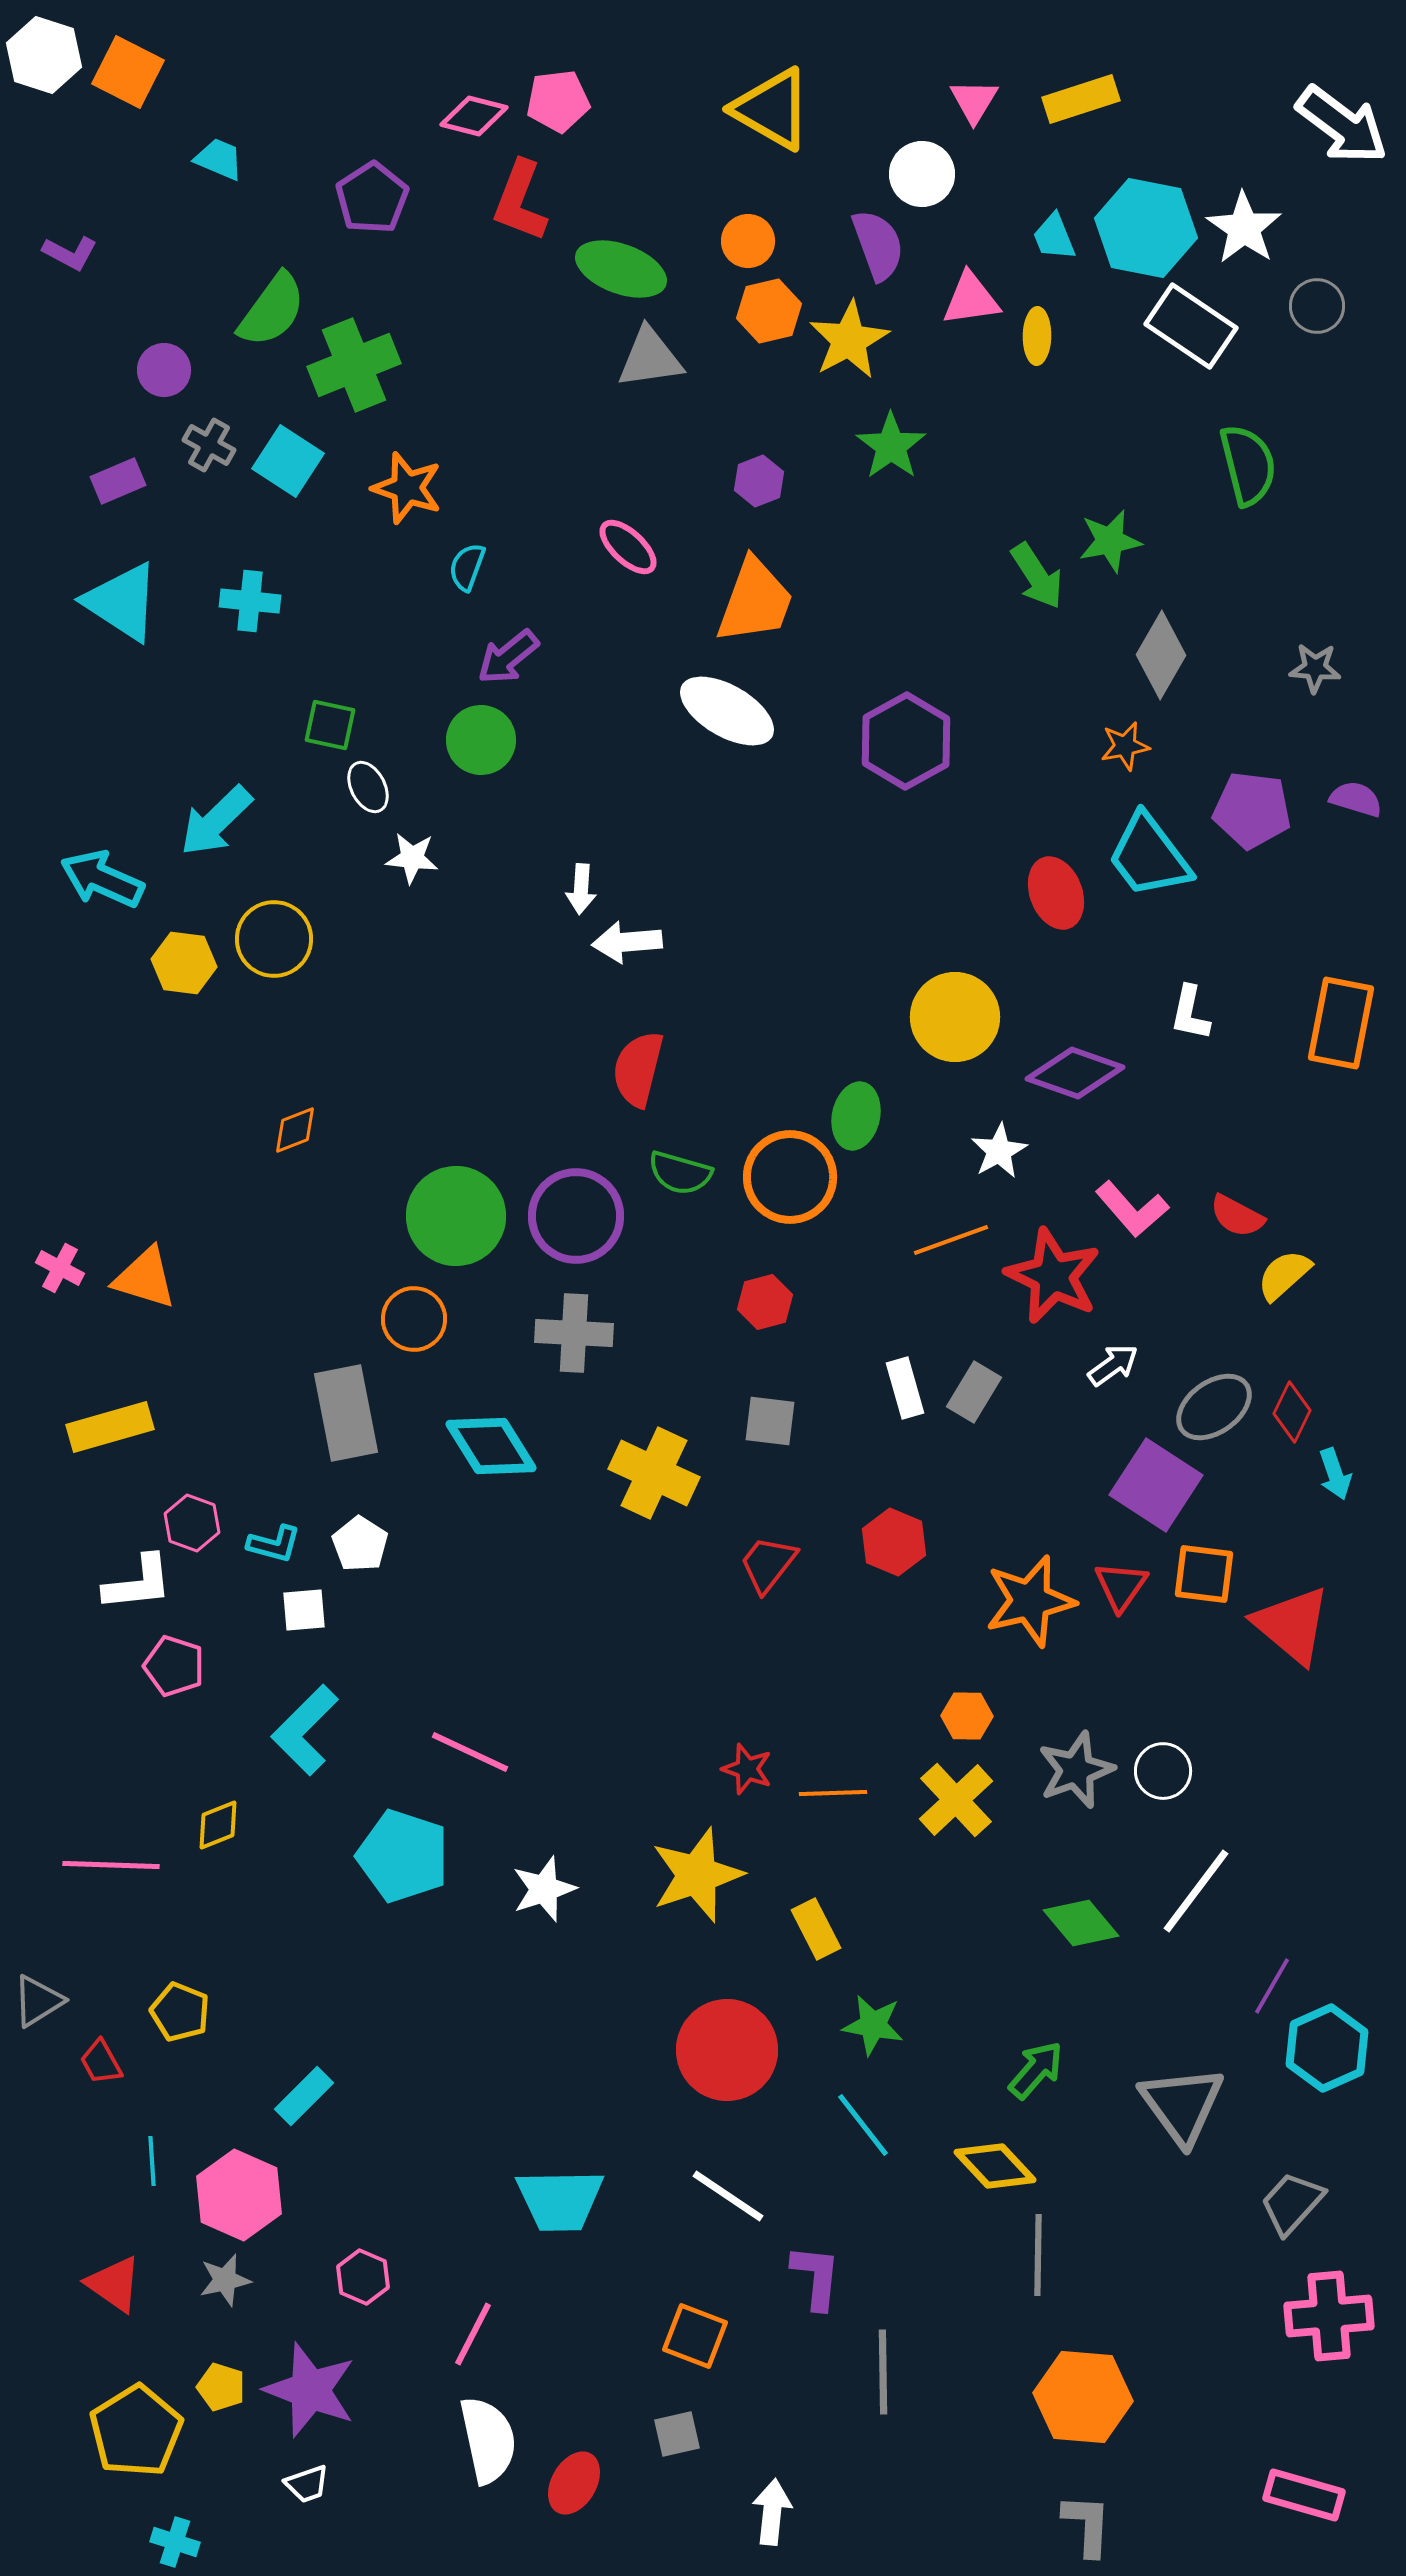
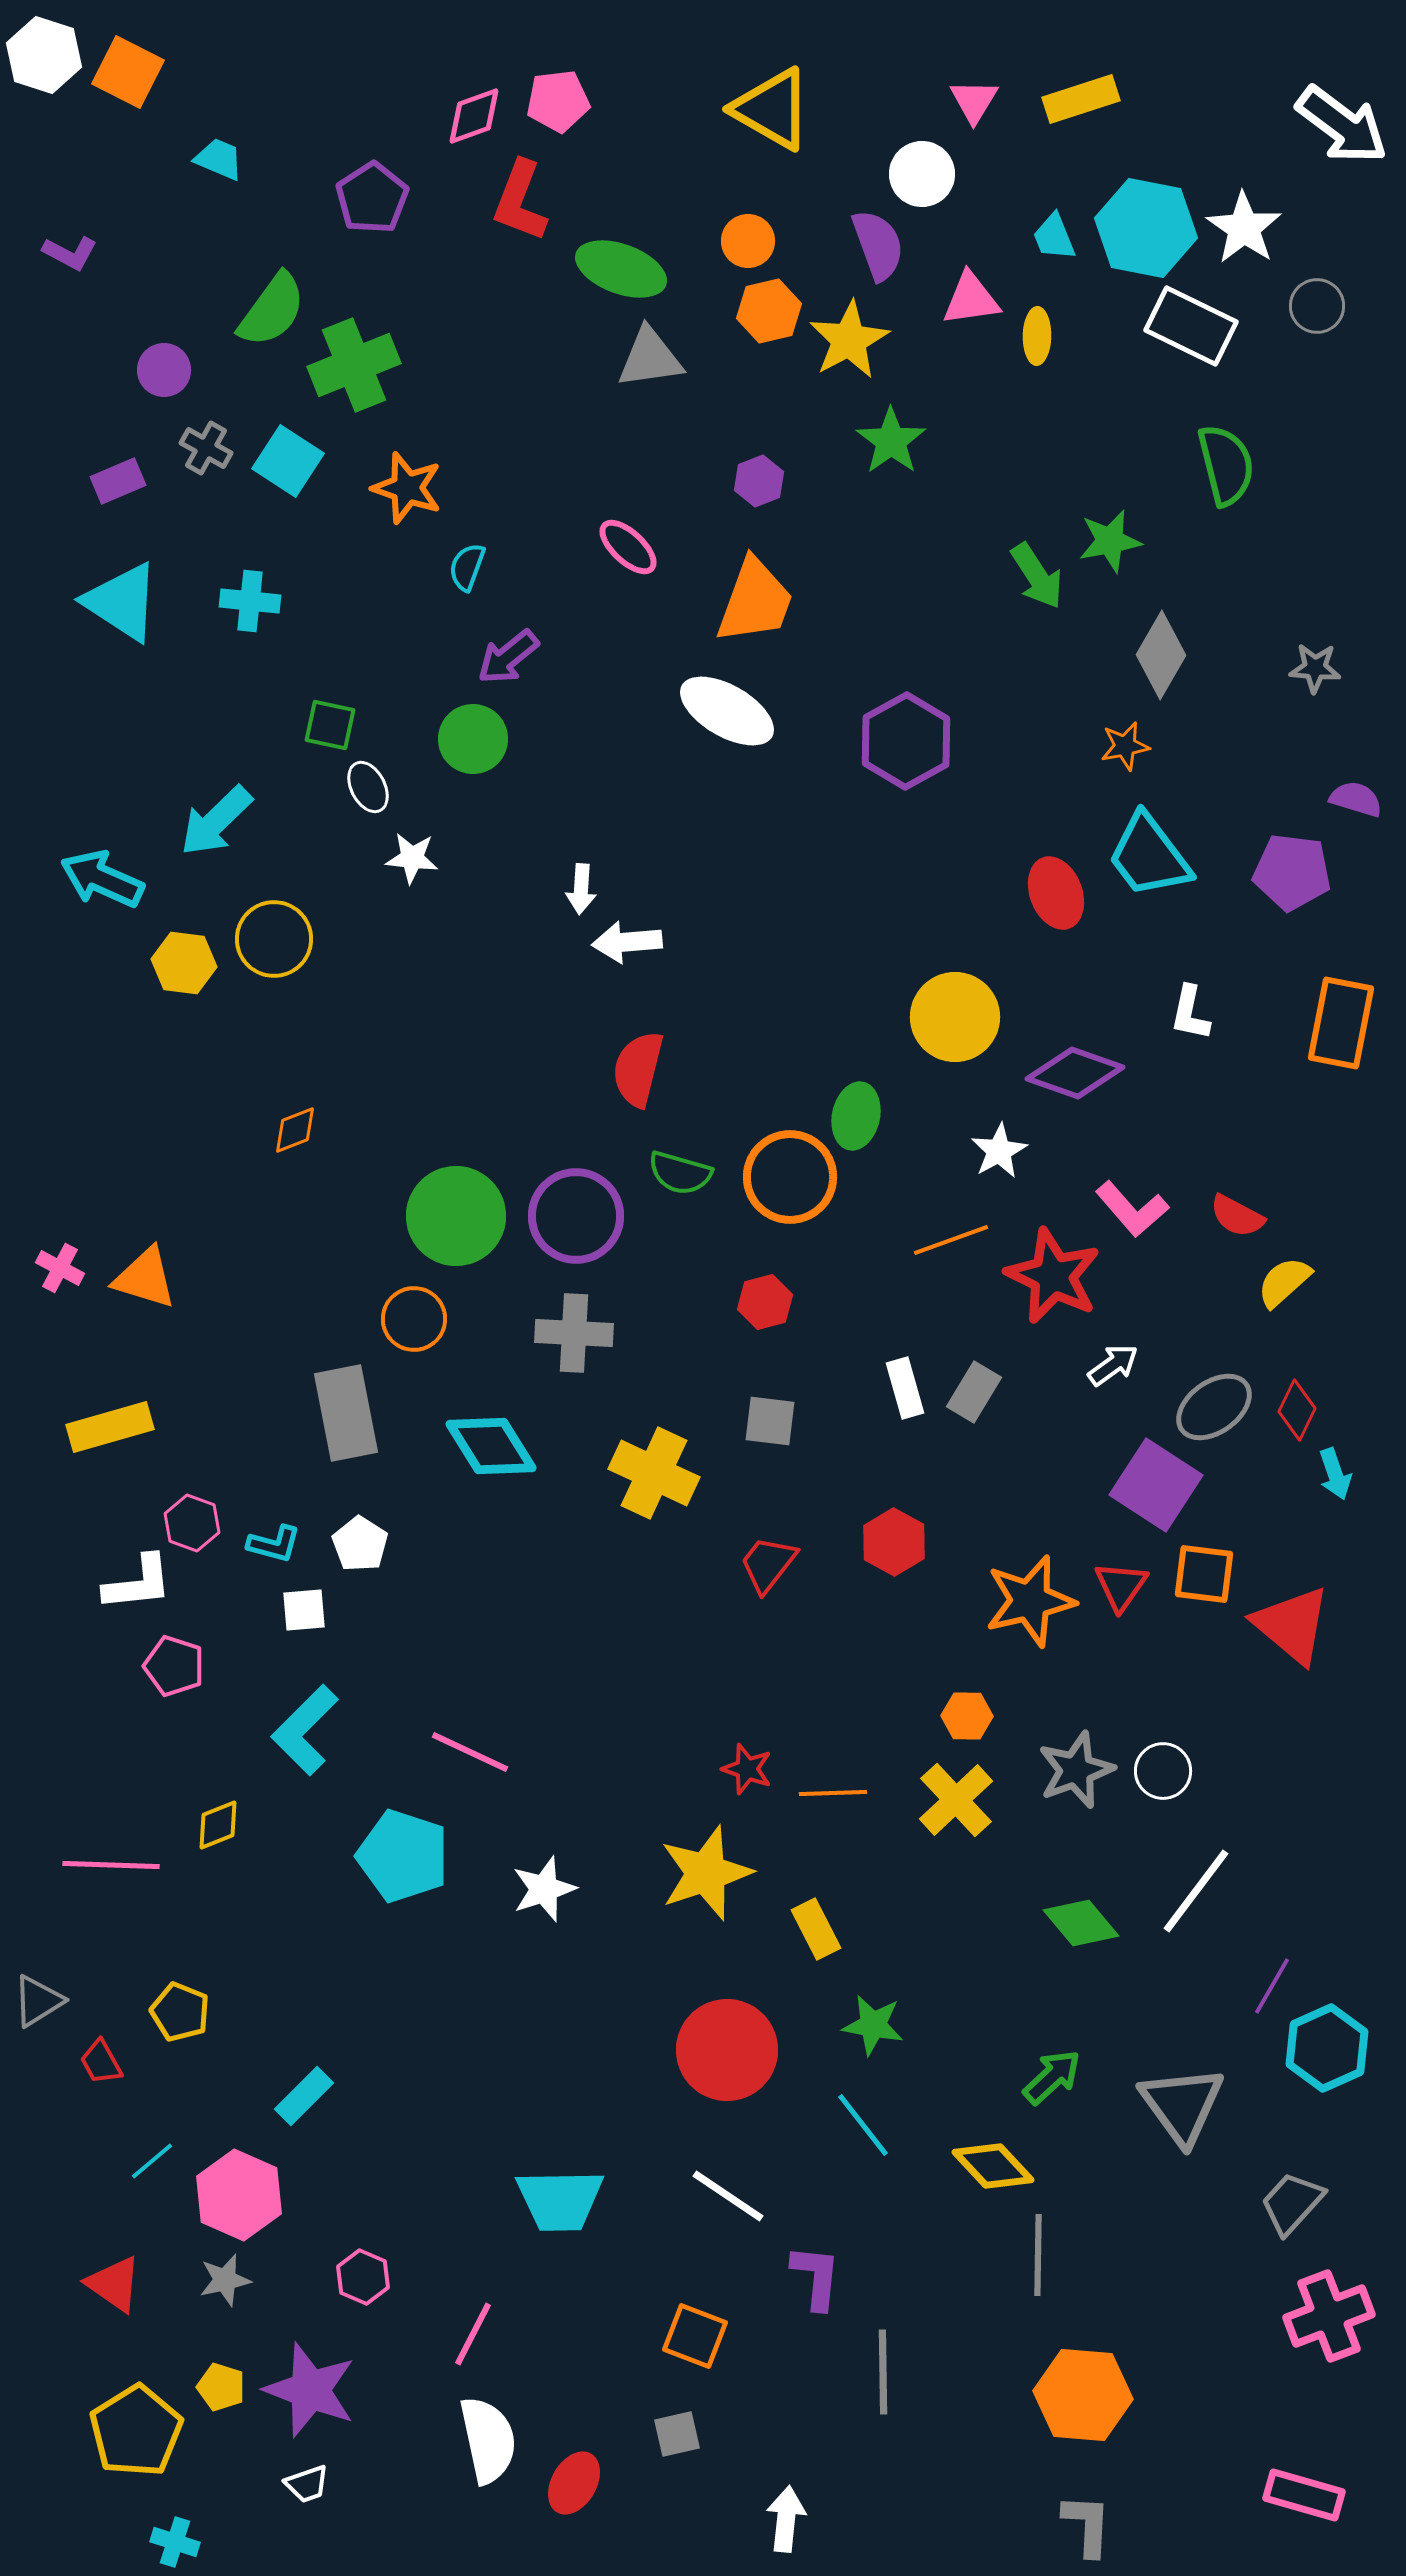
pink diamond at (474, 116): rotated 34 degrees counterclockwise
white rectangle at (1191, 326): rotated 8 degrees counterclockwise
gray cross at (209, 445): moved 3 px left, 3 px down
green star at (891, 446): moved 5 px up
green semicircle at (1248, 465): moved 22 px left
green circle at (481, 740): moved 8 px left, 1 px up
purple pentagon at (1252, 810): moved 40 px right, 62 px down
yellow semicircle at (1284, 1275): moved 7 px down
red diamond at (1292, 1412): moved 5 px right, 2 px up
red hexagon at (894, 1542): rotated 6 degrees clockwise
yellow star at (697, 1875): moved 9 px right, 2 px up
green arrow at (1036, 2070): moved 16 px right, 7 px down; rotated 6 degrees clockwise
cyan line at (152, 2161): rotated 54 degrees clockwise
yellow diamond at (995, 2166): moved 2 px left
pink cross at (1329, 2316): rotated 16 degrees counterclockwise
orange hexagon at (1083, 2397): moved 2 px up
white arrow at (772, 2512): moved 14 px right, 7 px down
